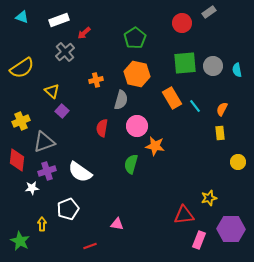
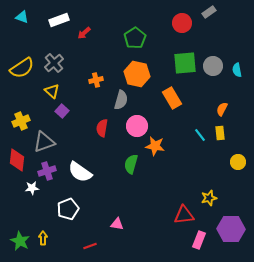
gray cross: moved 11 px left, 11 px down
cyan line: moved 5 px right, 29 px down
yellow arrow: moved 1 px right, 14 px down
